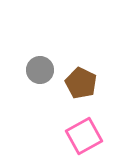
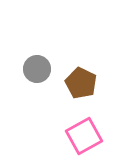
gray circle: moved 3 px left, 1 px up
